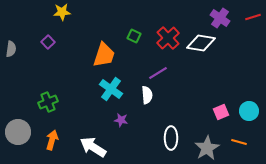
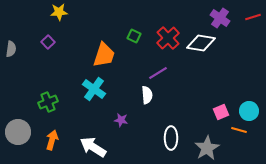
yellow star: moved 3 px left
cyan cross: moved 17 px left
orange line: moved 12 px up
